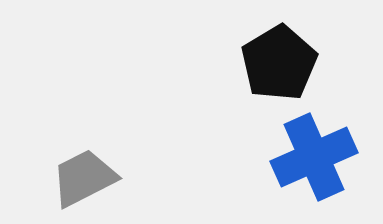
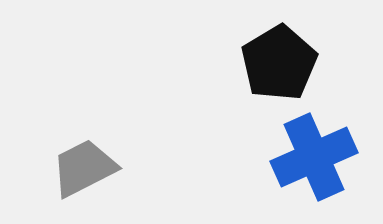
gray trapezoid: moved 10 px up
